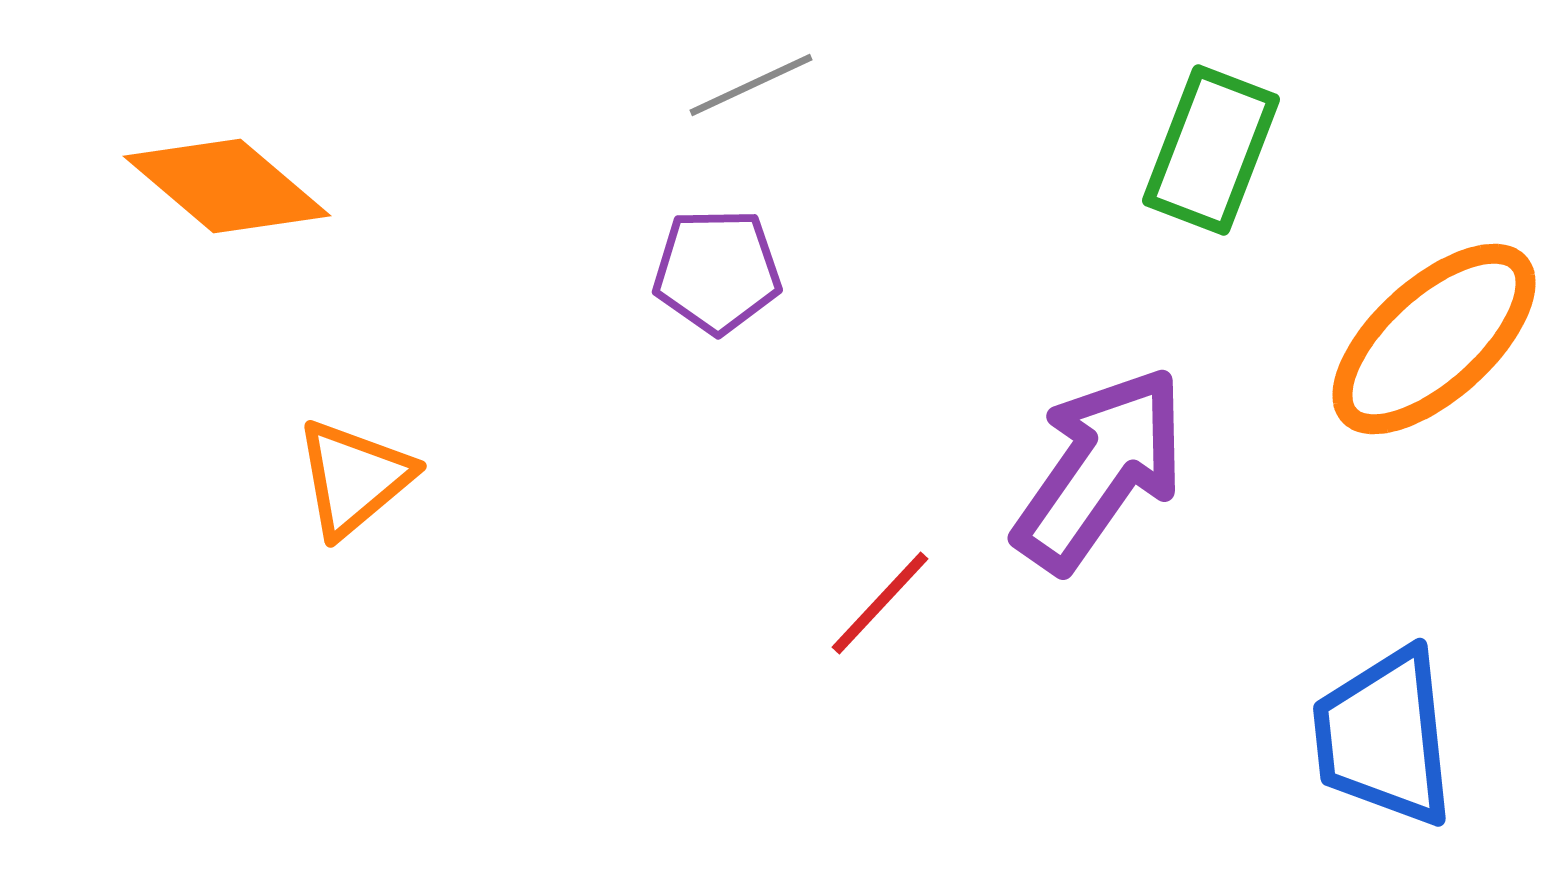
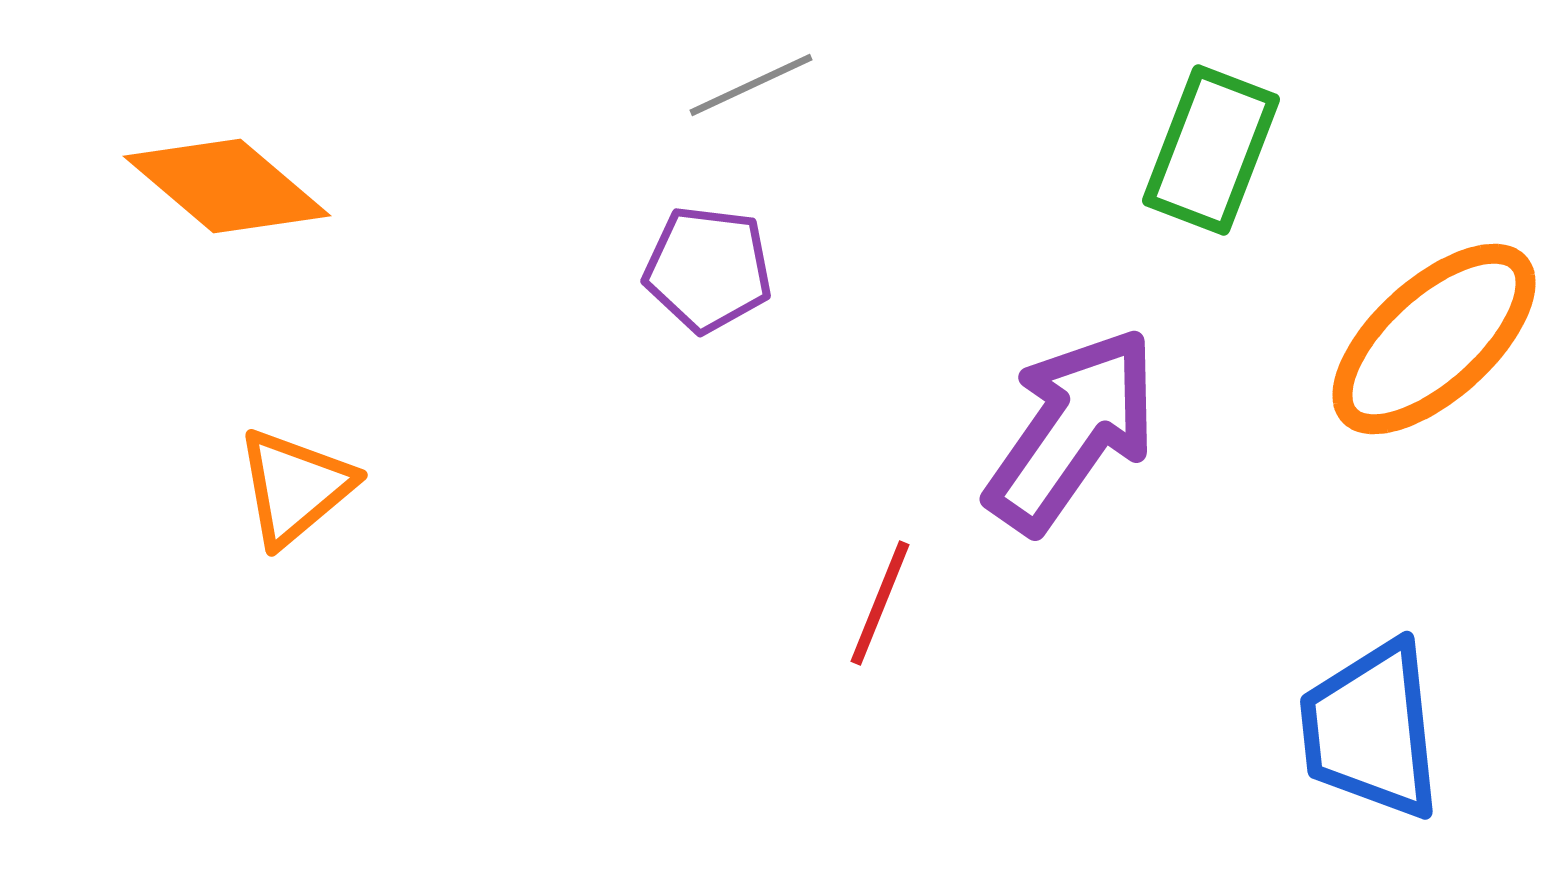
purple pentagon: moved 9 px left, 2 px up; rotated 8 degrees clockwise
purple arrow: moved 28 px left, 39 px up
orange triangle: moved 59 px left, 9 px down
red line: rotated 21 degrees counterclockwise
blue trapezoid: moved 13 px left, 7 px up
